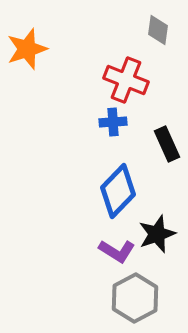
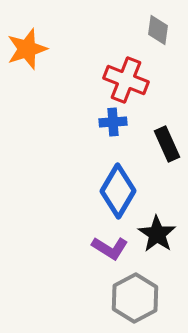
blue diamond: rotated 14 degrees counterclockwise
black star: rotated 18 degrees counterclockwise
purple L-shape: moved 7 px left, 3 px up
